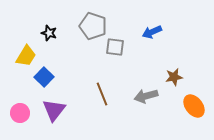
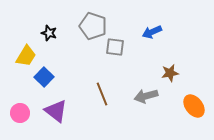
brown star: moved 4 px left, 4 px up
purple triangle: moved 2 px right, 1 px down; rotated 30 degrees counterclockwise
